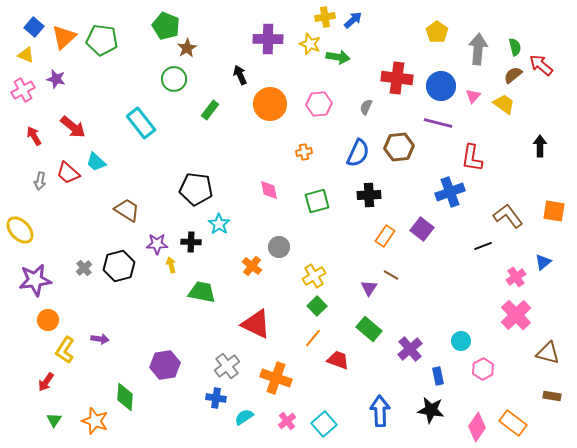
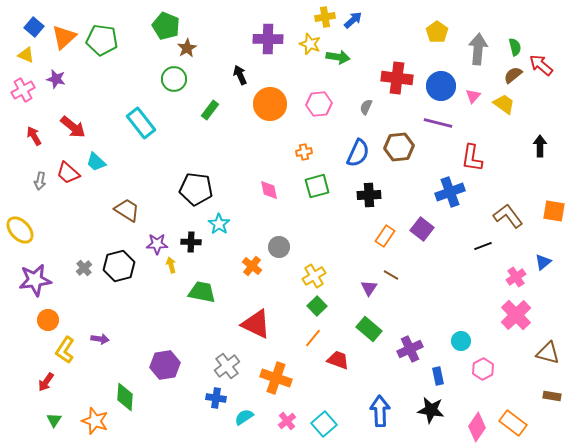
green square at (317, 201): moved 15 px up
purple cross at (410, 349): rotated 15 degrees clockwise
